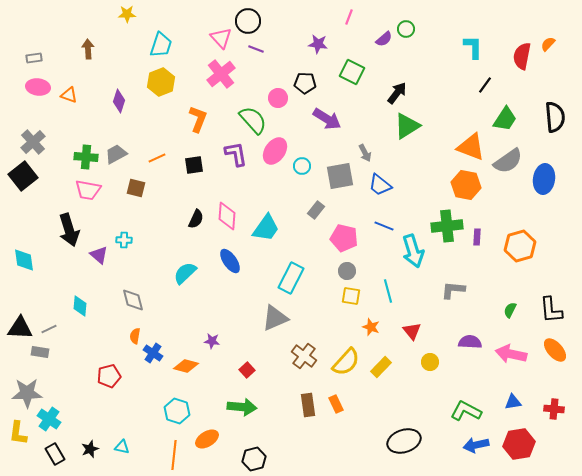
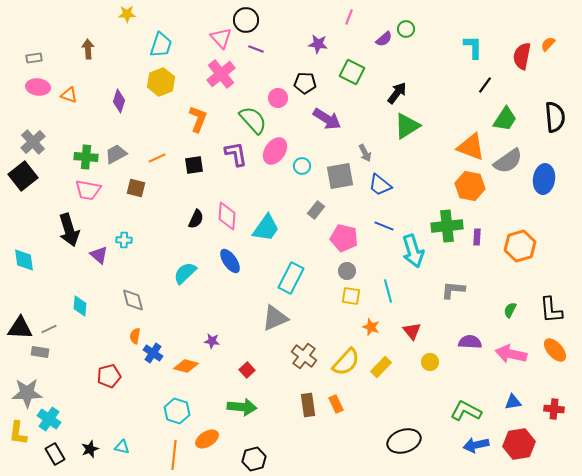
black circle at (248, 21): moved 2 px left, 1 px up
orange hexagon at (466, 185): moved 4 px right, 1 px down
